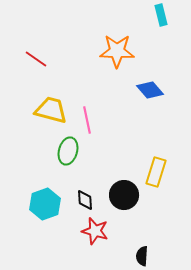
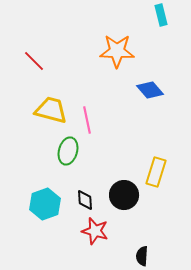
red line: moved 2 px left, 2 px down; rotated 10 degrees clockwise
